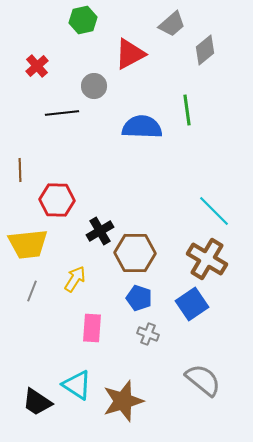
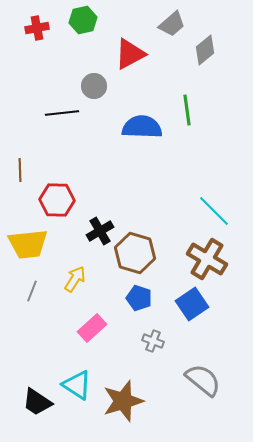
red cross: moved 38 px up; rotated 30 degrees clockwise
brown hexagon: rotated 15 degrees clockwise
pink rectangle: rotated 44 degrees clockwise
gray cross: moved 5 px right, 7 px down
